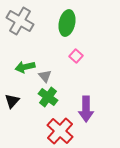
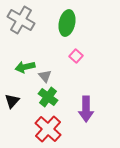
gray cross: moved 1 px right, 1 px up
red cross: moved 12 px left, 2 px up
